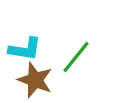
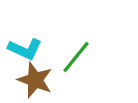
cyan L-shape: rotated 16 degrees clockwise
